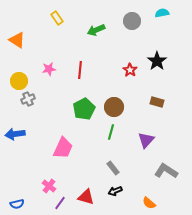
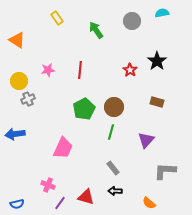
green arrow: rotated 78 degrees clockwise
pink star: moved 1 px left, 1 px down
gray L-shape: moved 1 px left; rotated 30 degrees counterclockwise
pink cross: moved 1 px left, 1 px up; rotated 16 degrees counterclockwise
black arrow: rotated 24 degrees clockwise
